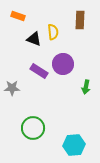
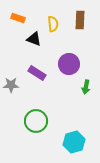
orange rectangle: moved 2 px down
yellow semicircle: moved 8 px up
purple circle: moved 6 px right
purple rectangle: moved 2 px left, 2 px down
gray star: moved 1 px left, 3 px up
green circle: moved 3 px right, 7 px up
cyan hexagon: moved 3 px up; rotated 10 degrees counterclockwise
